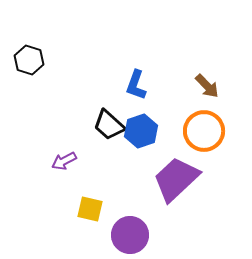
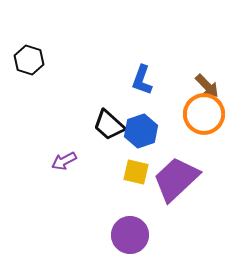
blue L-shape: moved 6 px right, 5 px up
orange circle: moved 17 px up
yellow square: moved 46 px right, 37 px up
